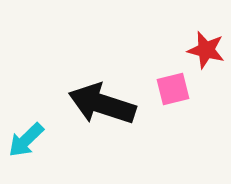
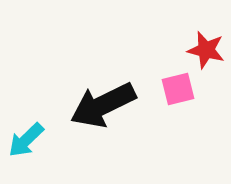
pink square: moved 5 px right
black arrow: moved 1 px right, 1 px down; rotated 44 degrees counterclockwise
